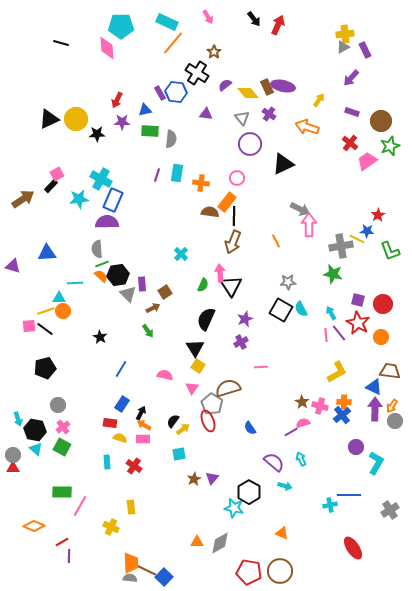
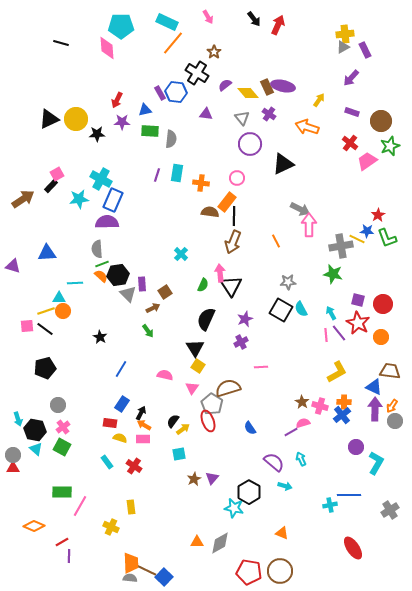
green L-shape at (390, 251): moved 3 px left, 13 px up
pink square at (29, 326): moved 2 px left
cyan rectangle at (107, 462): rotated 32 degrees counterclockwise
